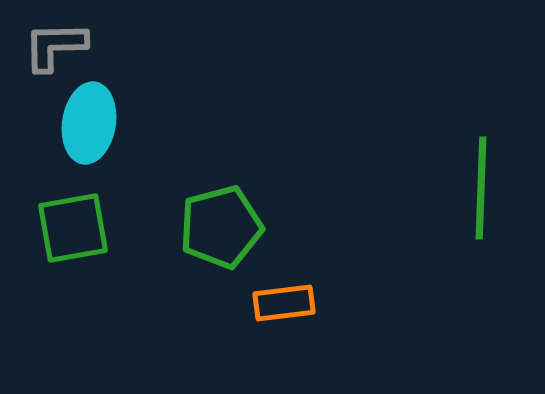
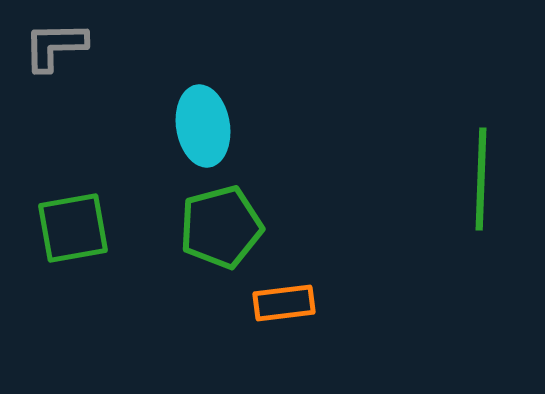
cyan ellipse: moved 114 px right, 3 px down; rotated 18 degrees counterclockwise
green line: moved 9 px up
